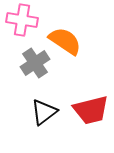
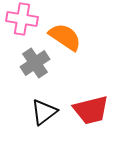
pink cross: moved 1 px up
orange semicircle: moved 4 px up
